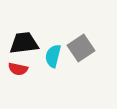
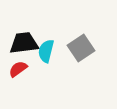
cyan semicircle: moved 7 px left, 5 px up
red semicircle: rotated 132 degrees clockwise
